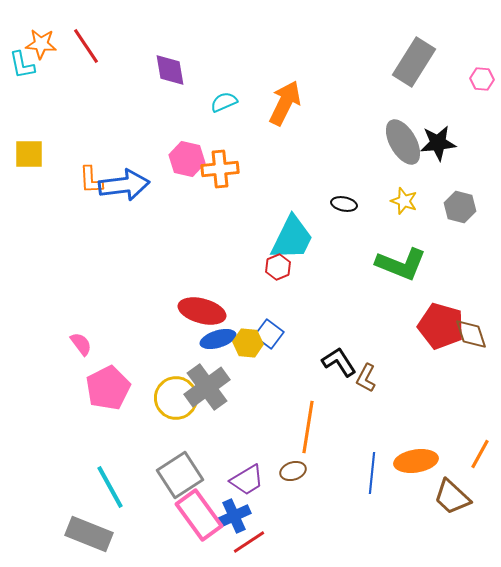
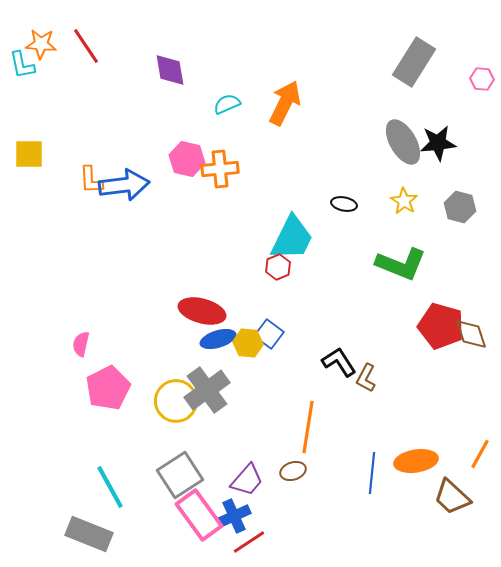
cyan semicircle at (224, 102): moved 3 px right, 2 px down
yellow star at (404, 201): rotated 12 degrees clockwise
pink semicircle at (81, 344): rotated 130 degrees counterclockwise
gray cross at (207, 387): moved 3 px down
yellow circle at (176, 398): moved 3 px down
purple trapezoid at (247, 480): rotated 18 degrees counterclockwise
